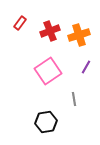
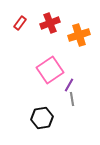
red cross: moved 8 px up
purple line: moved 17 px left, 18 px down
pink square: moved 2 px right, 1 px up
gray line: moved 2 px left
black hexagon: moved 4 px left, 4 px up
